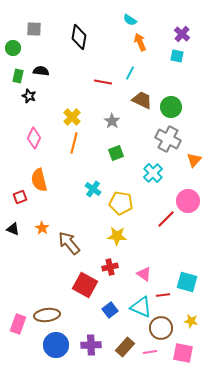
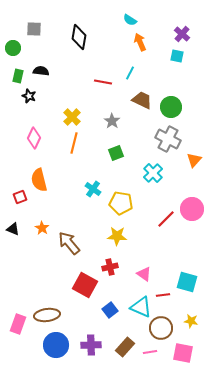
pink circle at (188, 201): moved 4 px right, 8 px down
